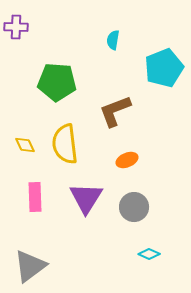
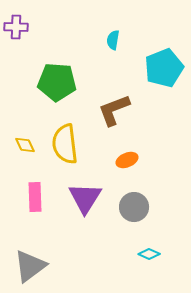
brown L-shape: moved 1 px left, 1 px up
purple triangle: moved 1 px left
